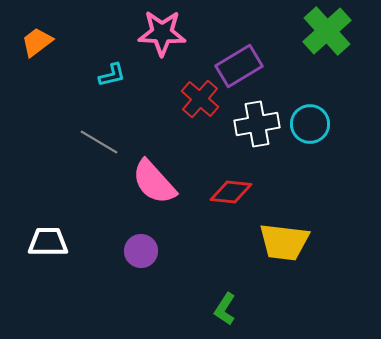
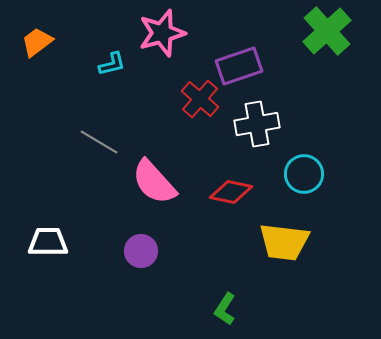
pink star: rotated 18 degrees counterclockwise
purple rectangle: rotated 12 degrees clockwise
cyan L-shape: moved 11 px up
cyan circle: moved 6 px left, 50 px down
red diamond: rotated 6 degrees clockwise
